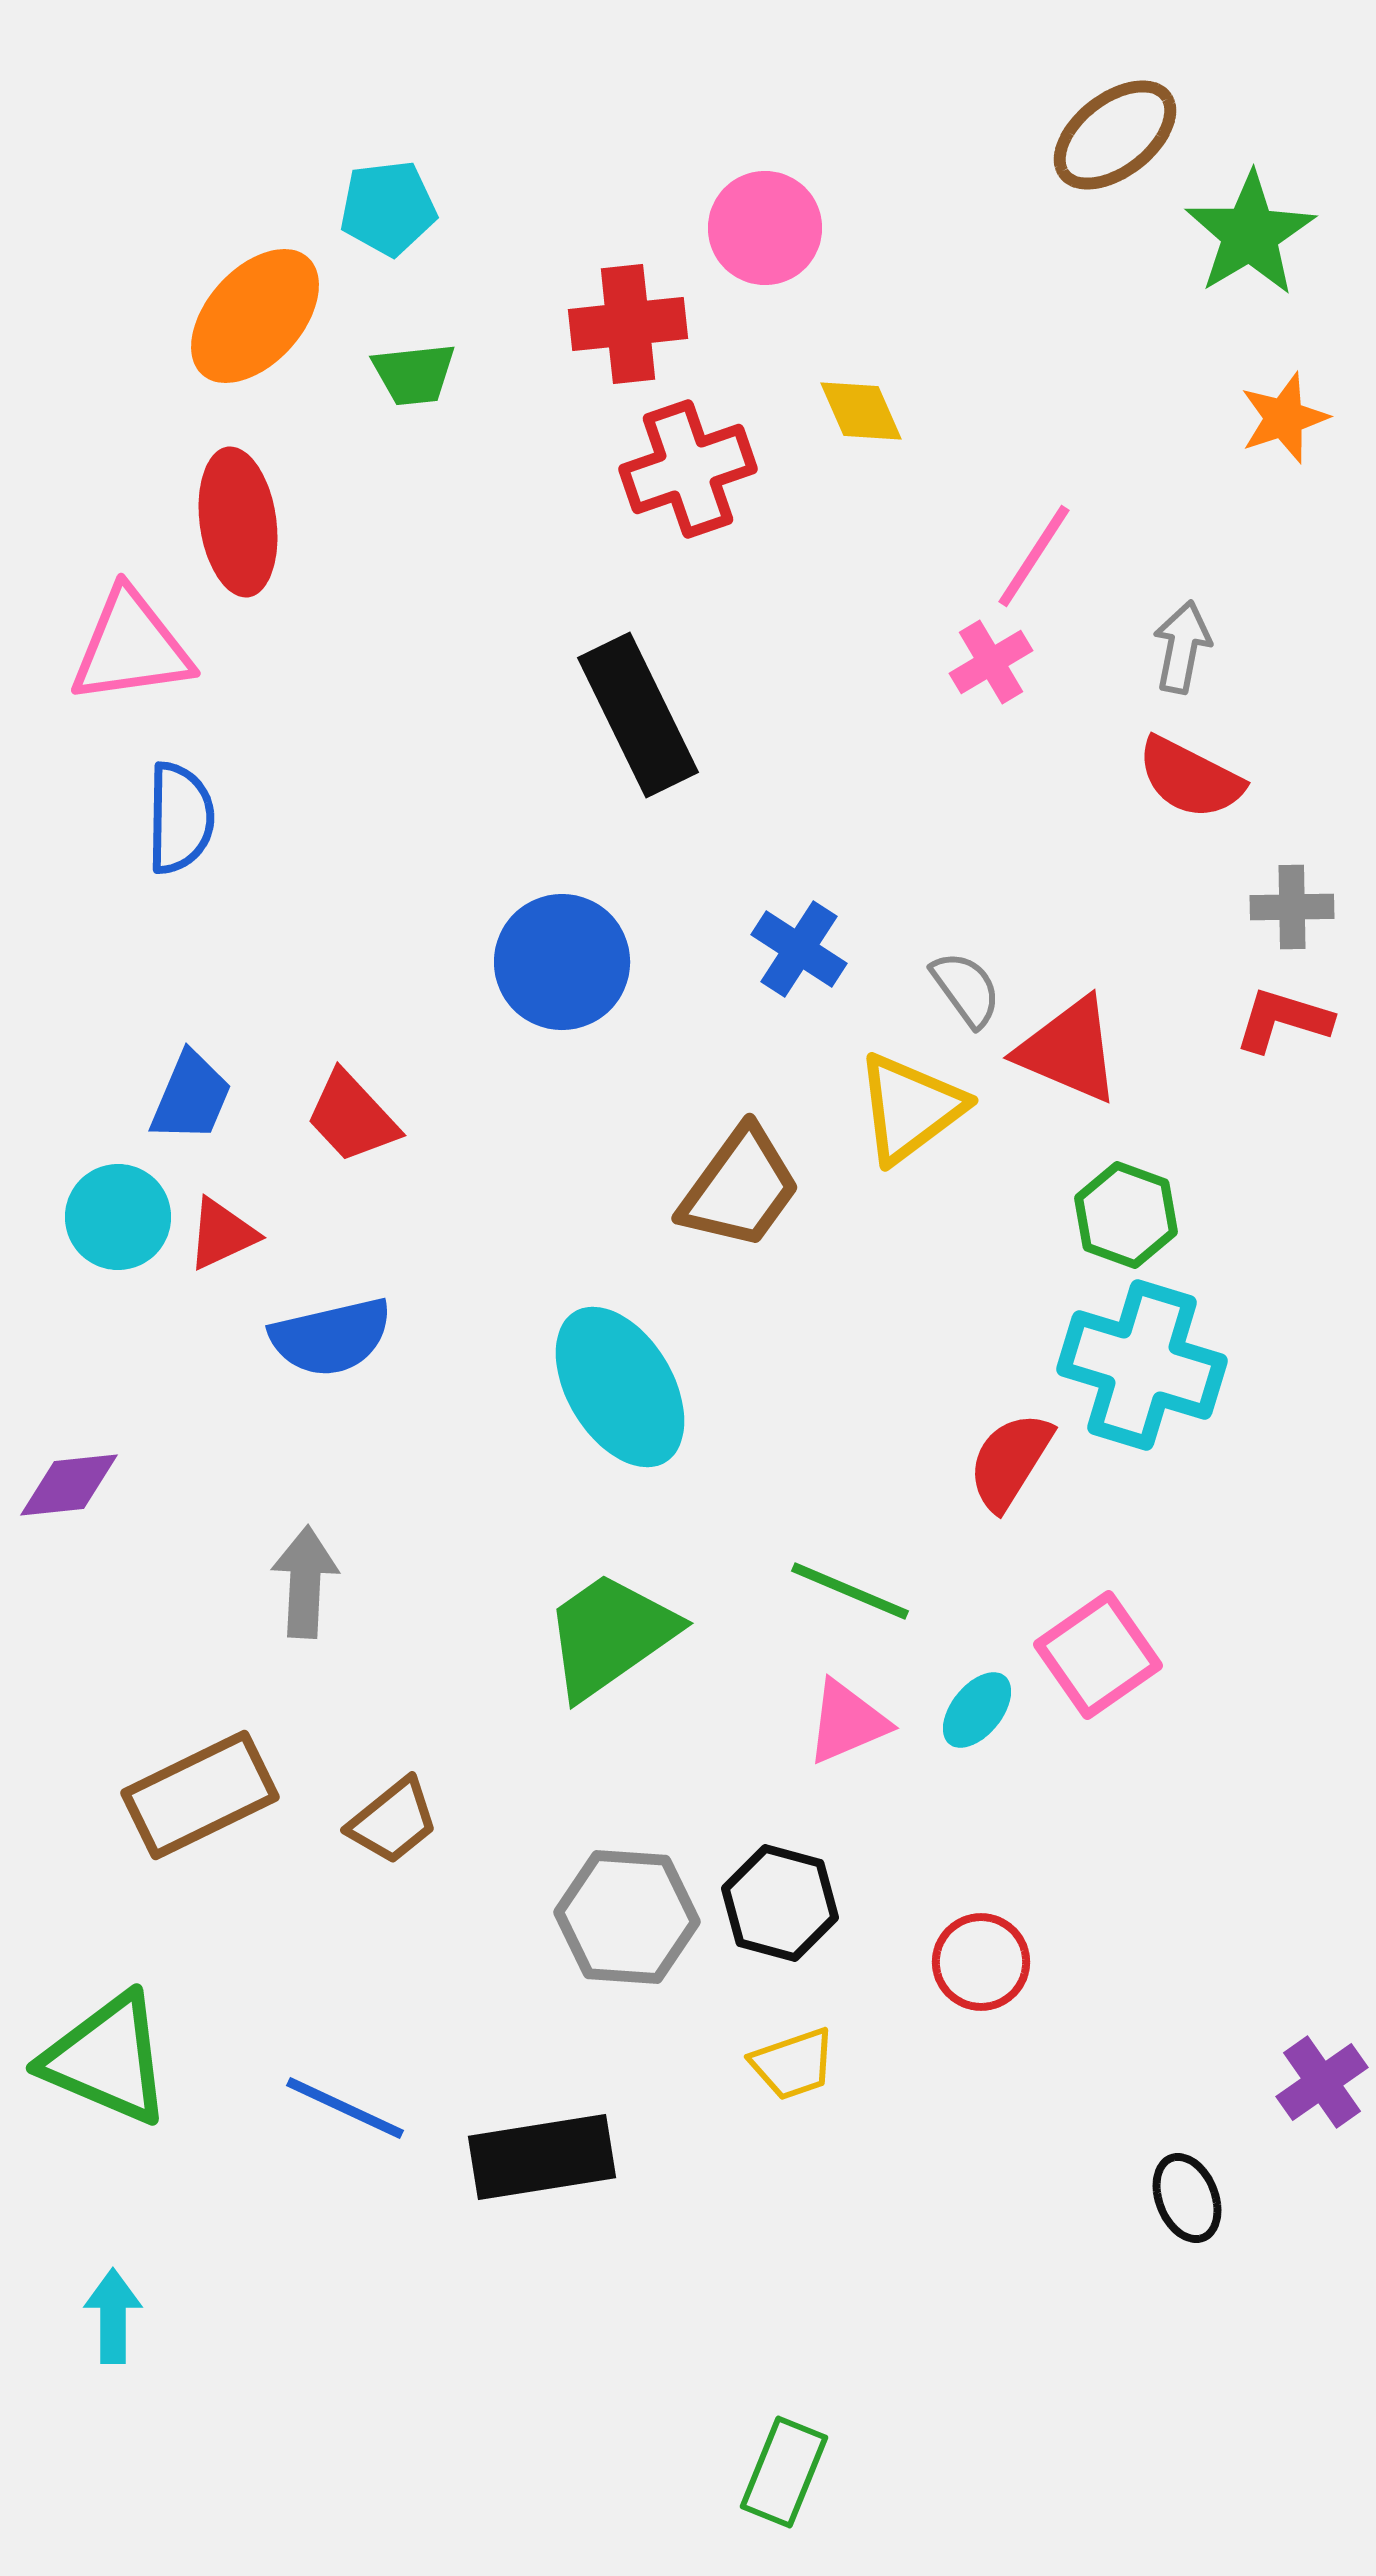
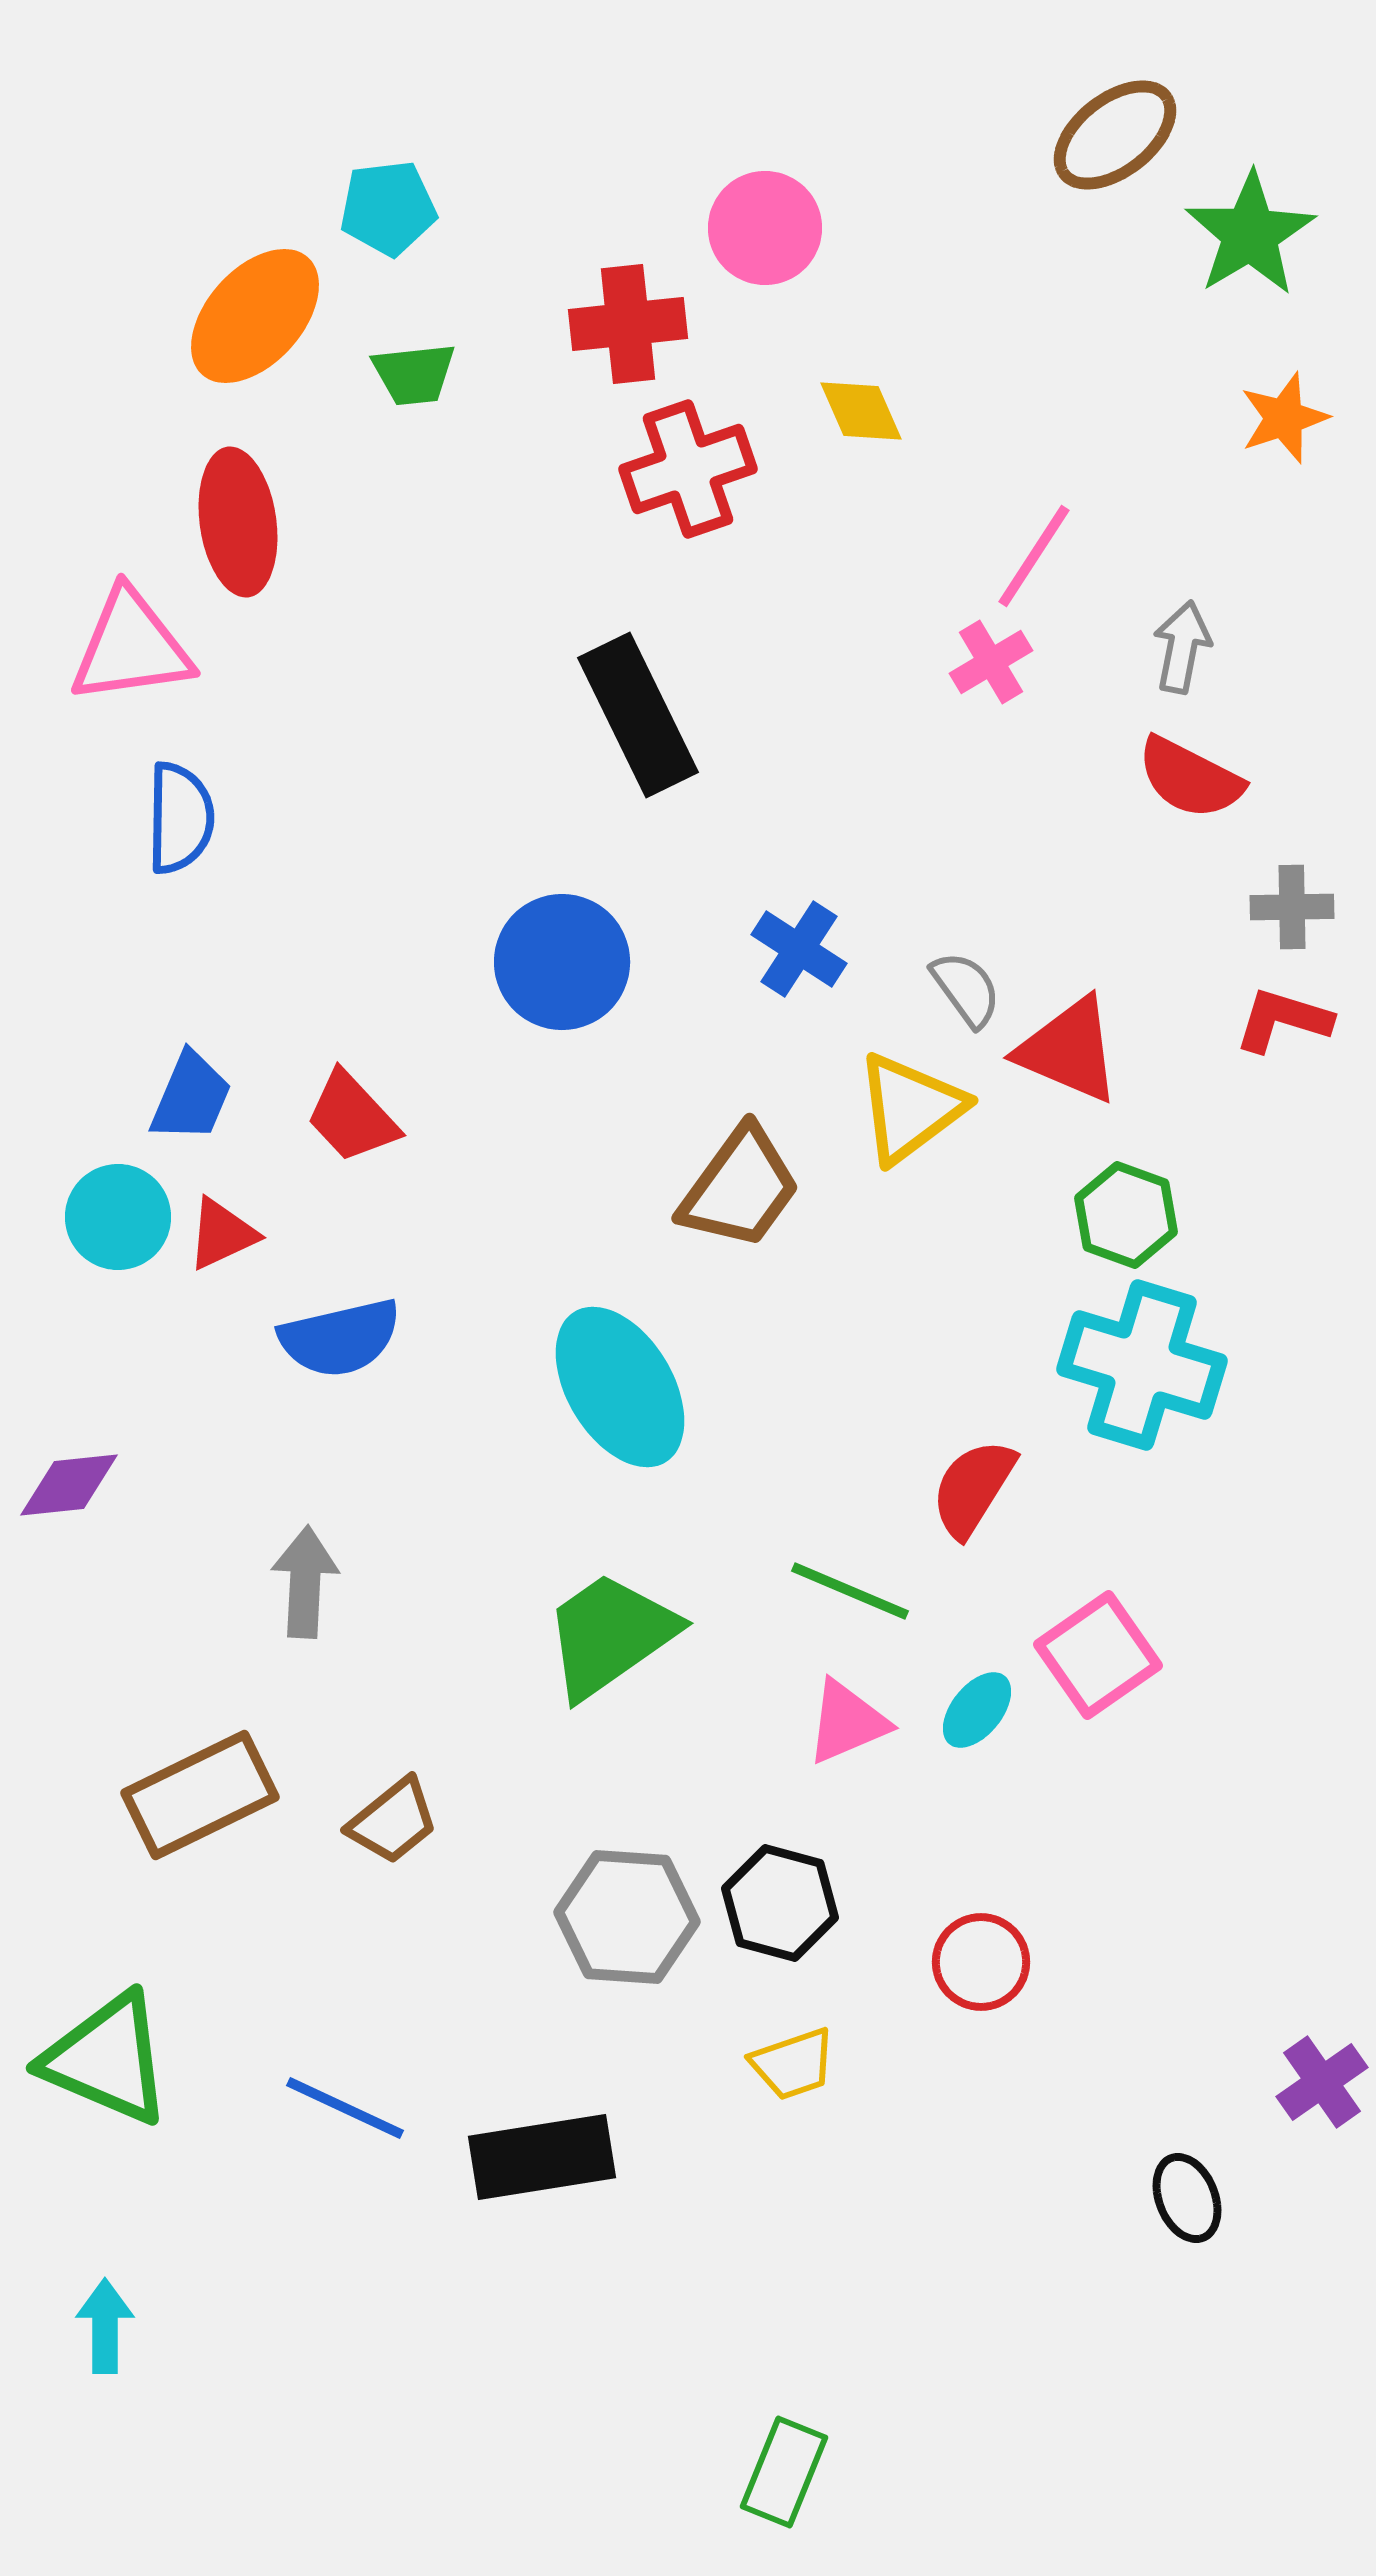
blue semicircle at (331, 1337): moved 9 px right, 1 px down
red semicircle at (1010, 1461): moved 37 px left, 27 px down
cyan arrow at (113, 2316): moved 8 px left, 10 px down
